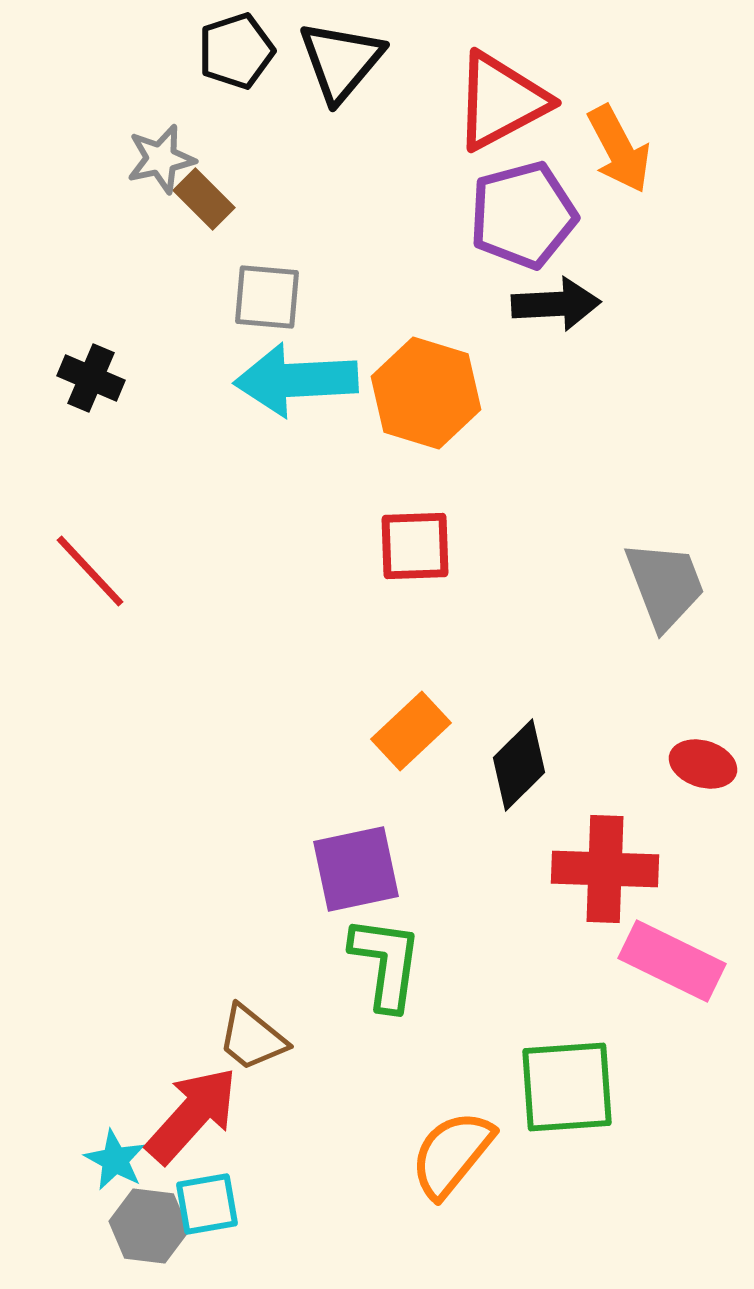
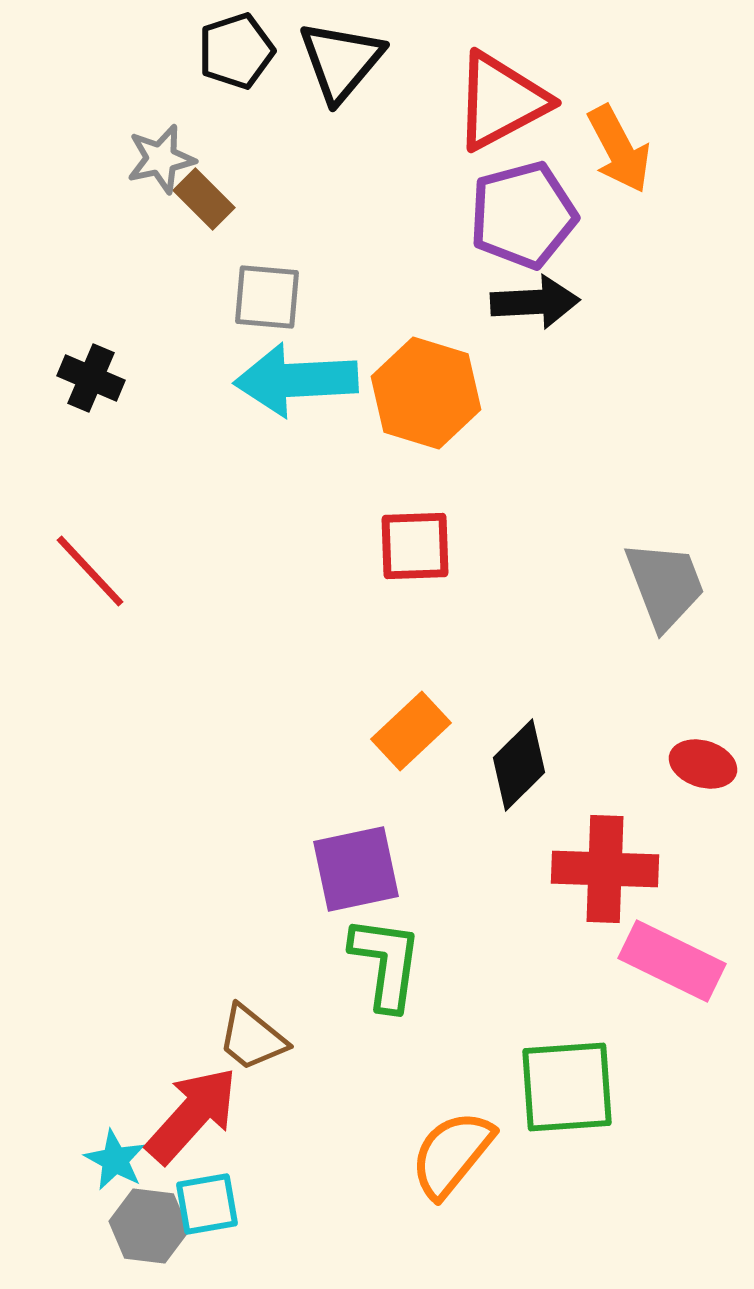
black arrow: moved 21 px left, 2 px up
